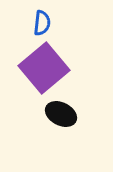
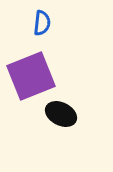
purple square: moved 13 px left, 8 px down; rotated 18 degrees clockwise
